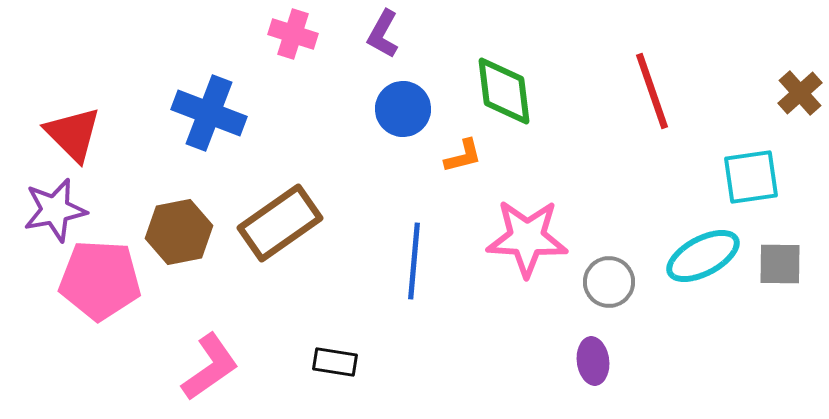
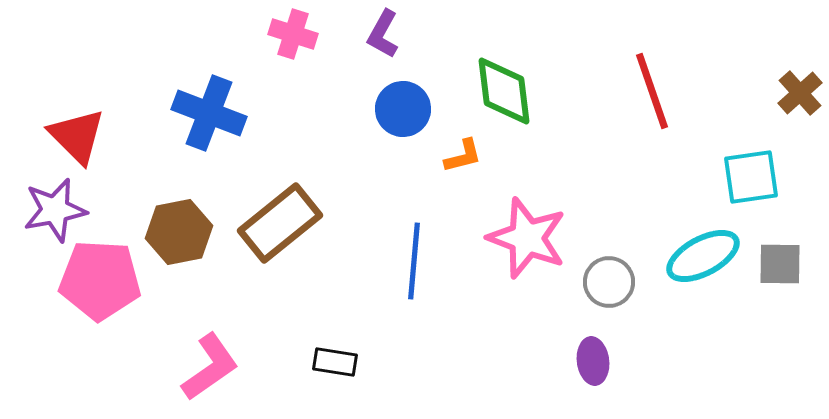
red triangle: moved 4 px right, 2 px down
brown rectangle: rotated 4 degrees counterclockwise
pink star: rotated 18 degrees clockwise
